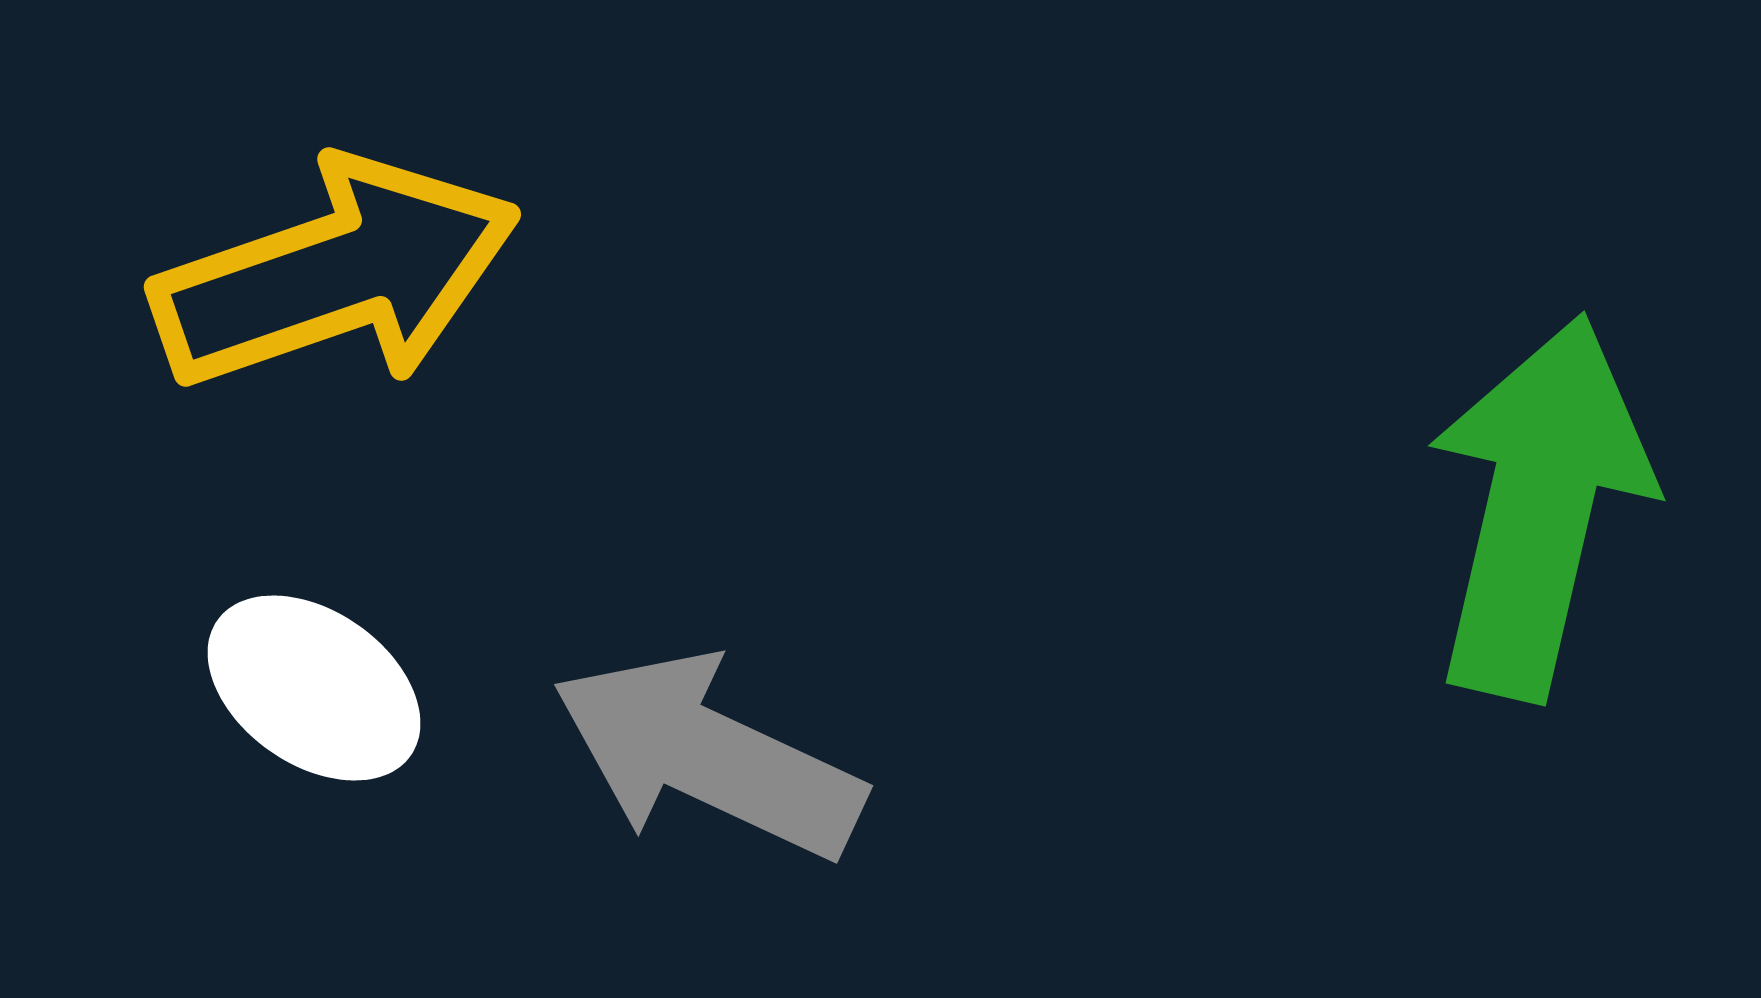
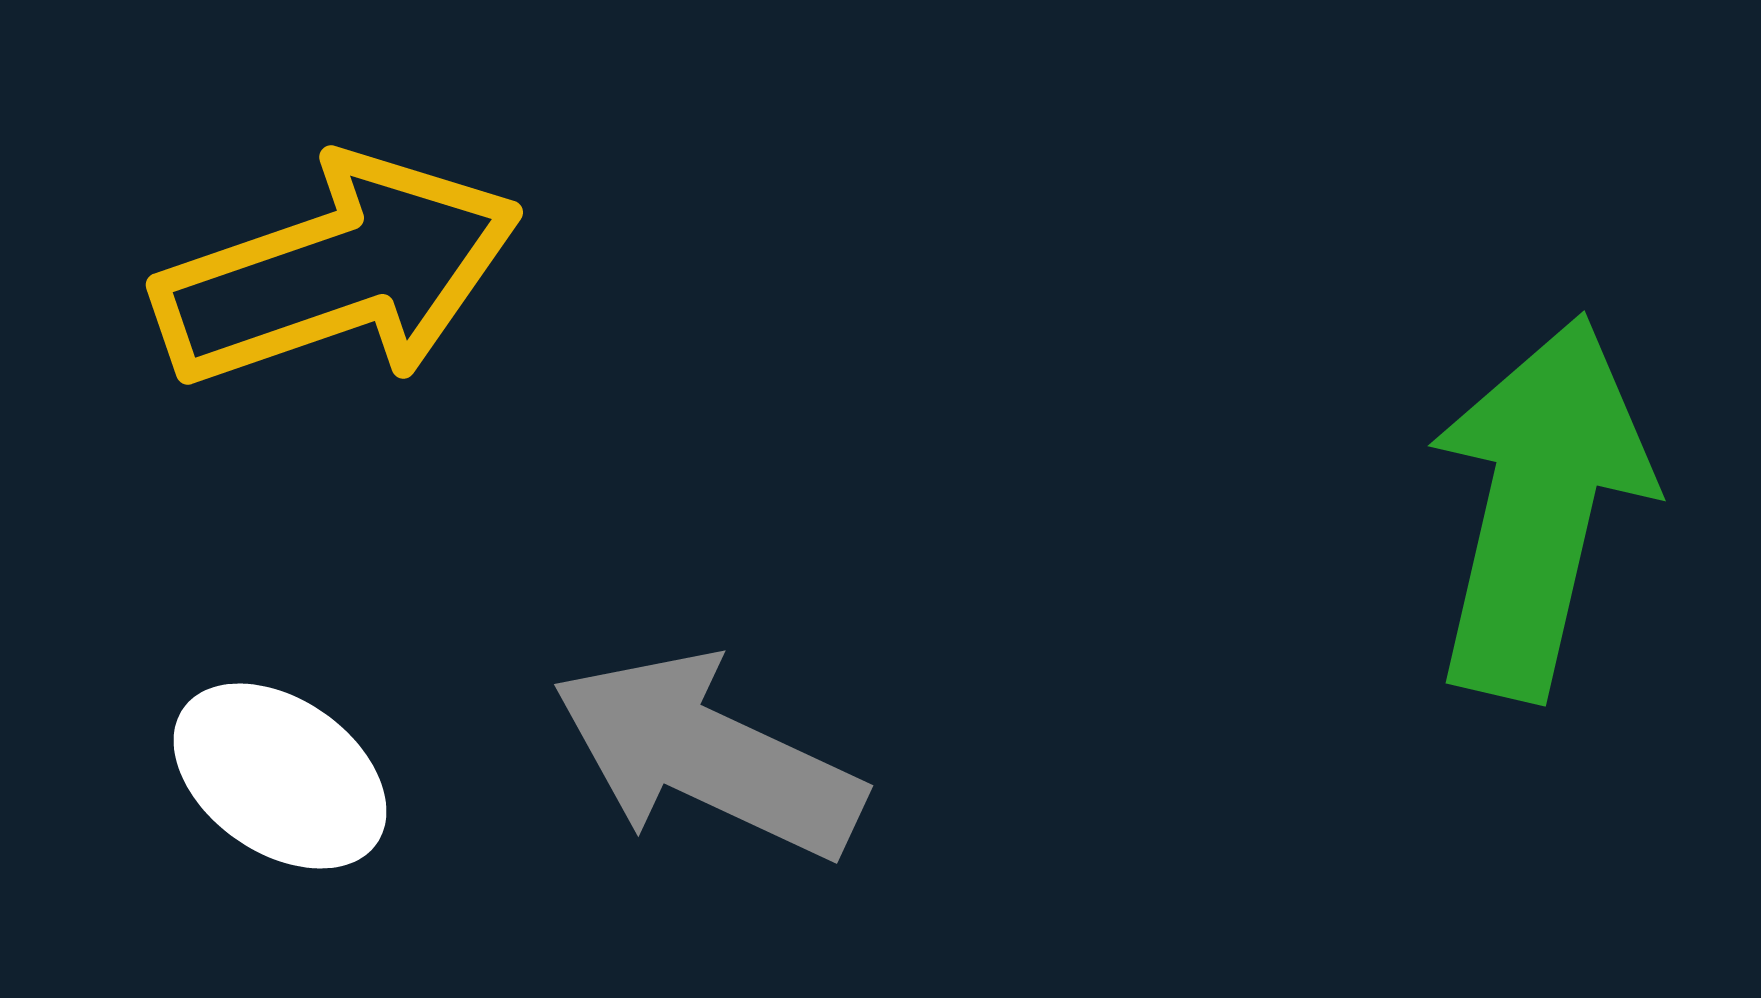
yellow arrow: moved 2 px right, 2 px up
white ellipse: moved 34 px left, 88 px down
